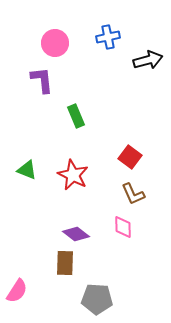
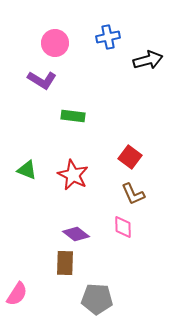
purple L-shape: rotated 128 degrees clockwise
green rectangle: moved 3 px left; rotated 60 degrees counterclockwise
pink semicircle: moved 3 px down
